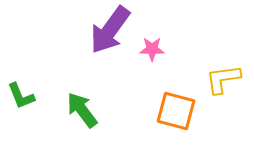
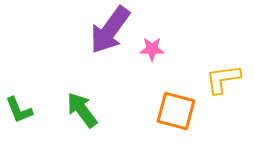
green L-shape: moved 2 px left, 14 px down
